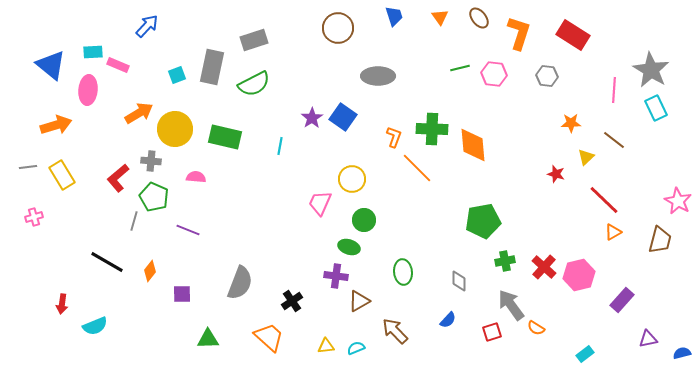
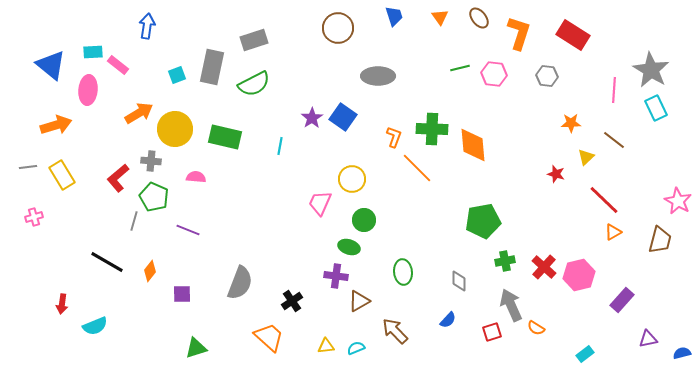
blue arrow at (147, 26): rotated 35 degrees counterclockwise
pink rectangle at (118, 65): rotated 15 degrees clockwise
gray arrow at (511, 305): rotated 12 degrees clockwise
green triangle at (208, 339): moved 12 px left, 9 px down; rotated 15 degrees counterclockwise
